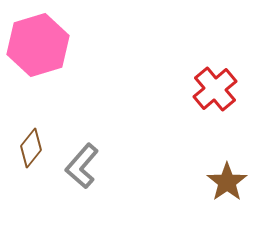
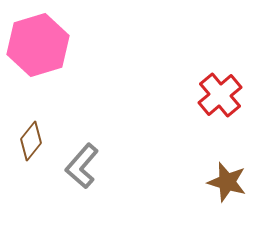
red cross: moved 5 px right, 6 px down
brown diamond: moved 7 px up
brown star: rotated 21 degrees counterclockwise
